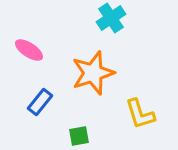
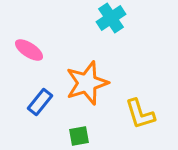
orange star: moved 6 px left, 10 px down
